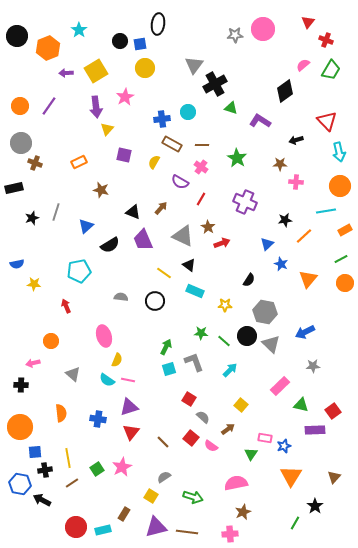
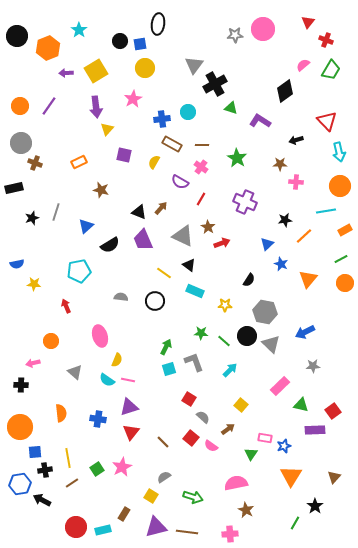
pink star at (125, 97): moved 8 px right, 2 px down
black triangle at (133, 212): moved 6 px right
pink ellipse at (104, 336): moved 4 px left
gray triangle at (73, 374): moved 2 px right, 2 px up
blue hexagon at (20, 484): rotated 20 degrees counterclockwise
brown star at (243, 512): moved 3 px right, 2 px up; rotated 21 degrees counterclockwise
